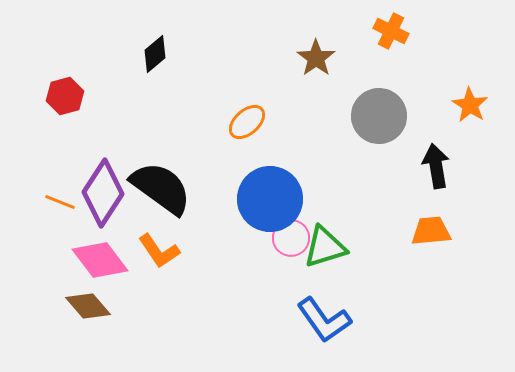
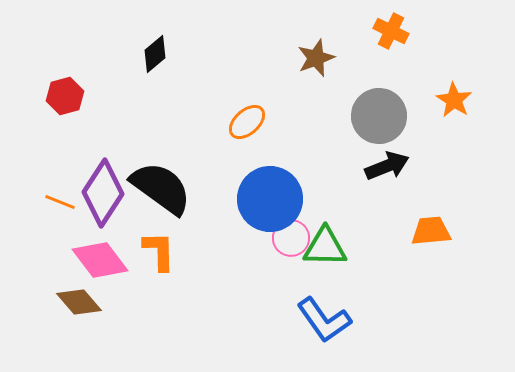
brown star: rotated 15 degrees clockwise
orange star: moved 16 px left, 5 px up
black arrow: moved 49 px left; rotated 78 degrees clockwise
green triangle: rotated 18 degrees clockwise
orange L-shape: rotated 147 degrees counterclockwise
brown diamond: moved 9 px left, 4 px up
